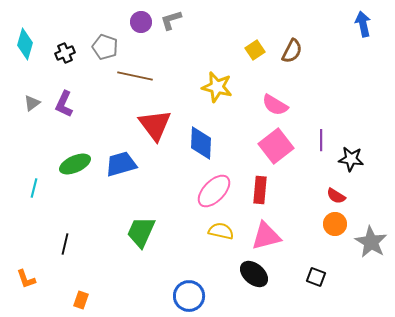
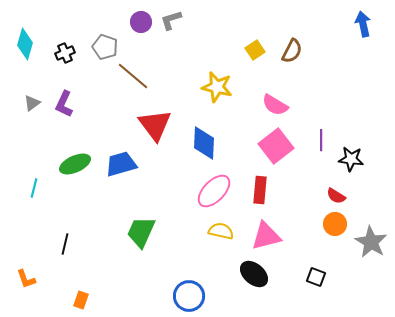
brown line: moved 2 px left; rotated 28 degrees clockwise
blue diamond: moved 3 px right
